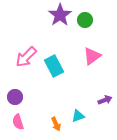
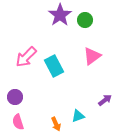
purple arrow: rotated 16 degrees counterclockwise
